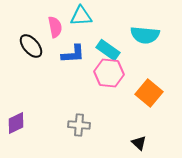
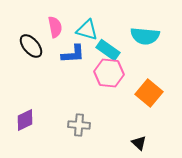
cyan triangle: moved 6 px right, 14 px down; rotated 20 degrees clockwise
cyan semicircle: moved 1 px down
purple diamond: moved 9 px right, 3 px up
